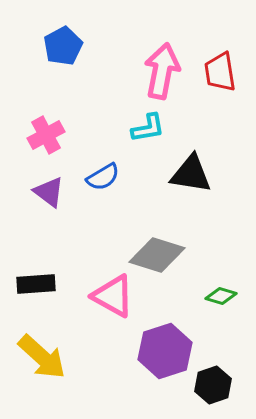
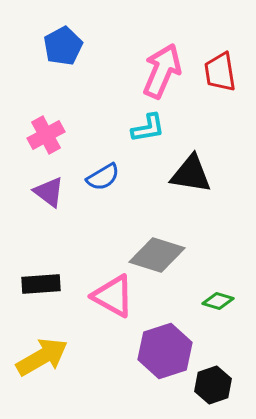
pink arrow: rotated 12 degrees clockwise
black rectangle: moved 5 px right
green diamond: moved 3 px left, 5 px down
yellow arrow: rotated 72 degrees counterclockwise
